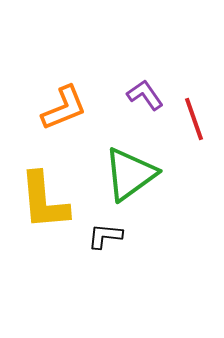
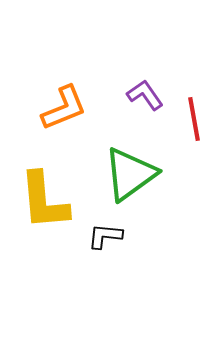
red line: rotated 9 degrees clockwise
